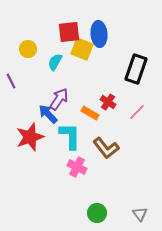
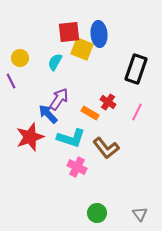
yellow circle: moved 8 px left, 9 px down
pink line: rotated 18 degrees counterclockwise
cyan L-shape: moved 1 px right, 2 px down; rotated 108 degrees clockwise
